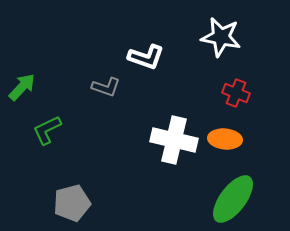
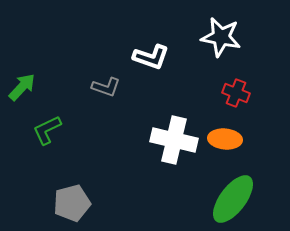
white L-shape: moved 5 px right
